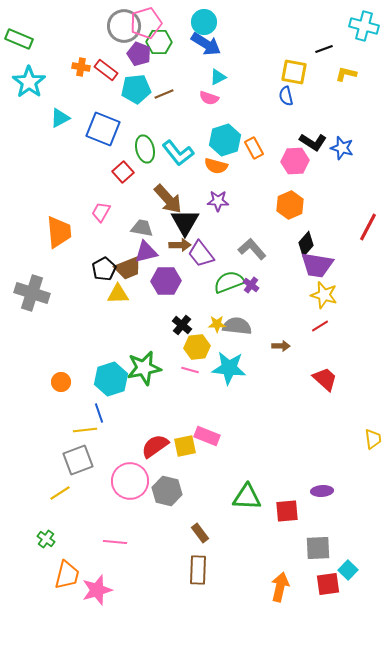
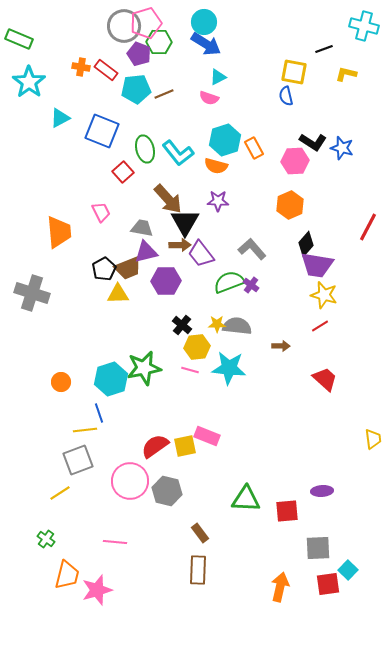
blue square at (103, 129): moved 1 px left, 2 px down
pink trapezoid at (101, 212): rotated 125 degrees clockwise
green triangle at (247, 497): moved 1 px left, 2 px down
